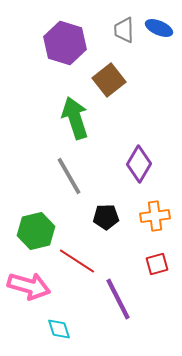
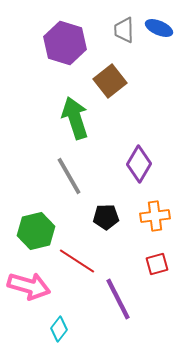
brown square: moved 1 px right, 1 px down
cyan diamond: rotated 55 degrees clockwise
